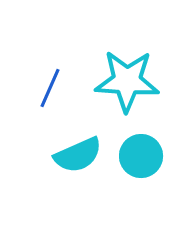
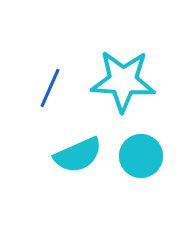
cyan star: moved 4 px left
